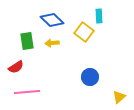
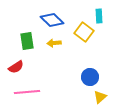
yellow arrow: moved 2 px right
yellow triangle: moved 19 px left
